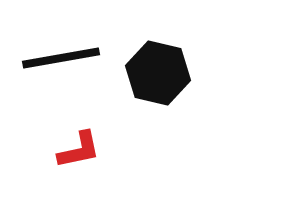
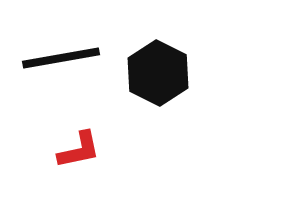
black hexagon: rotated 14 degrees clockwise
